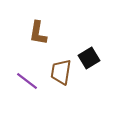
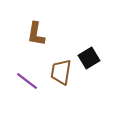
brown L-shape: moved 2 px left, 1 px down
